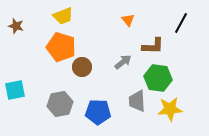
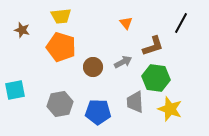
yellow trapezoid: moved 2 px left; rotated 15 degrees clockwise
orange triangle: moved 2 px left, 3 px down
brown star: moved 6 px right, 4 px down
brown L-shape: rotated 20 degrees counterclockwise
gray arrow: rotated 12 degrees clockwise
brown circle: moved 11 px right
green hexagon: moved 2 px left
gray trapezoid: moved 2 px left, 1 px down
yellow star: rotated 25 degrees clockwise
